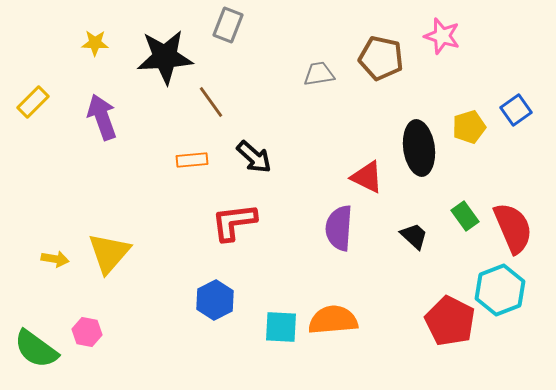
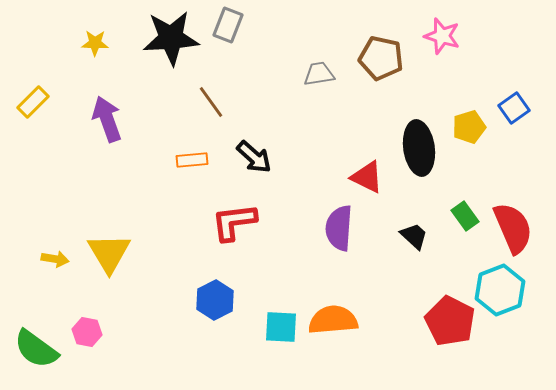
black star: moved 6 px right, 19 px up
blue square: moved 2 px left, 2 px up
purple arrow: moved 5 px right, 2 px down
yellow triangle: rotated 12 degrees counterclockwise
